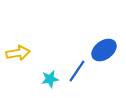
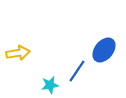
blue ellipse: rotated 15 degrees counterclockwise
cyan star: moved 6 px down
